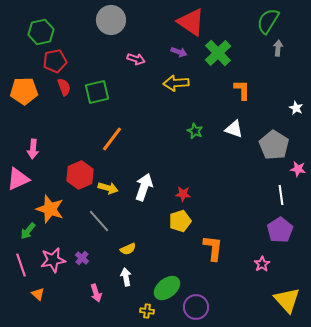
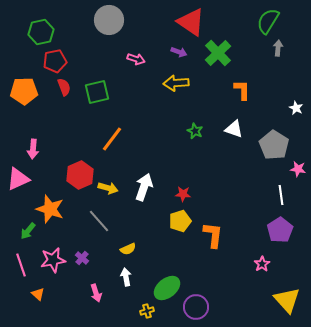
gray circle at (111, 20): moved 2 px left
orange L-shape at (213, 248): moved 13 px up
yellow cross at (147, 311): rotated 24 degrees counterclockwise
